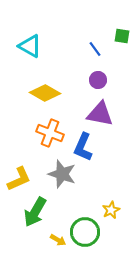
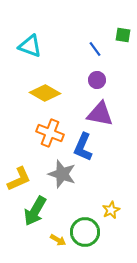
green square: moved 1 px right, 1 px up
cyan triangle: rotated 10 degrees counterclockwise
purple circle: moved 1 px left
green arrow: moved 1 px up
